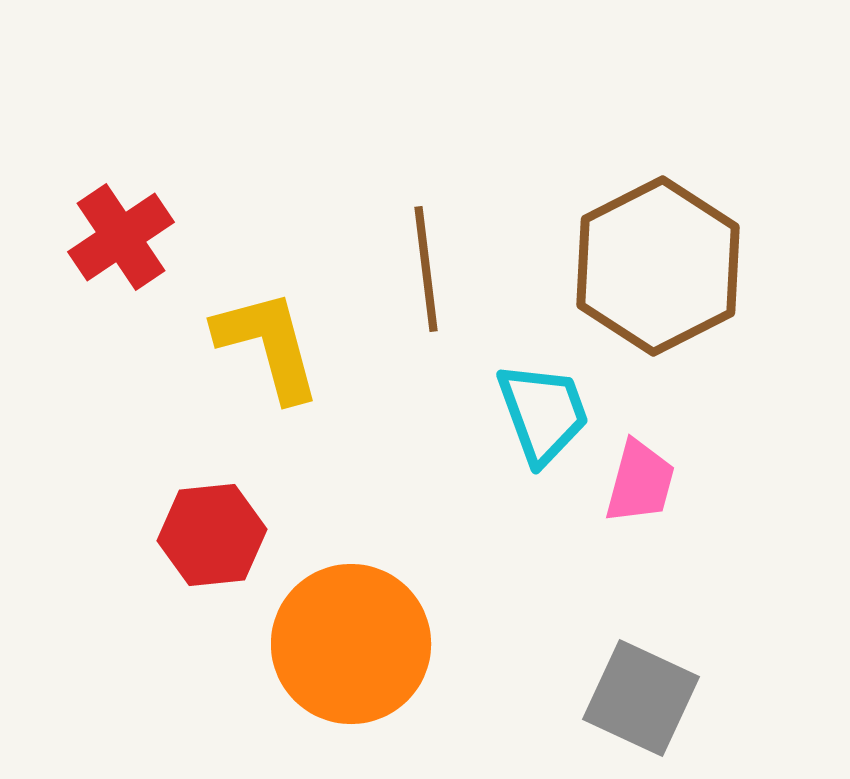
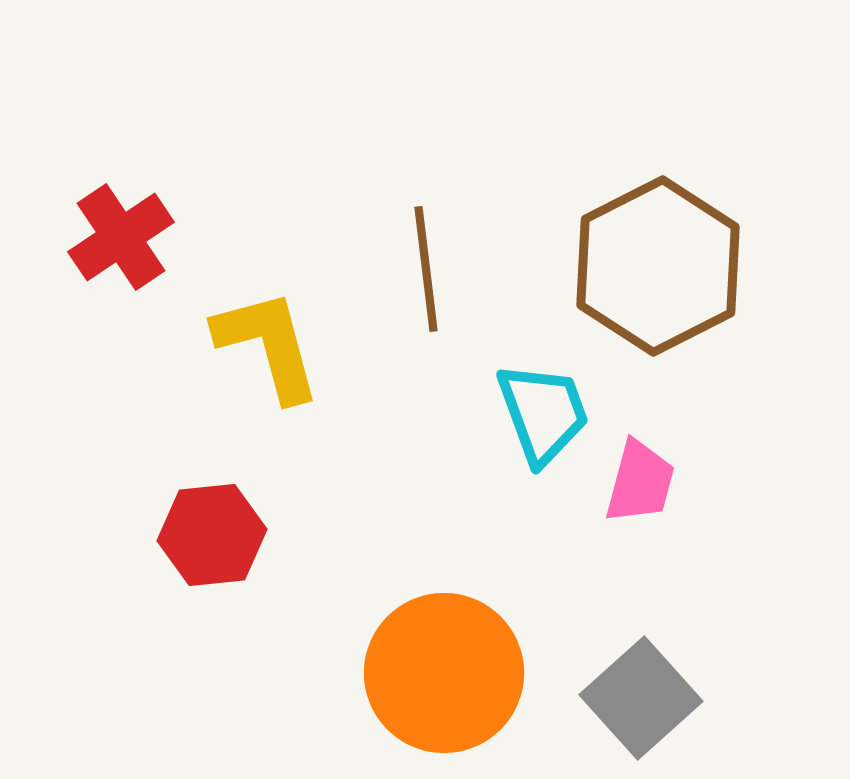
orange circle: moved 93 px right, 29 px down
gray square: rotated 23 degrees clockwise
